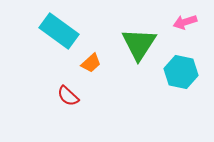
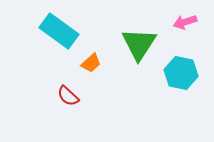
cyan hexagon: moved 1 px down
